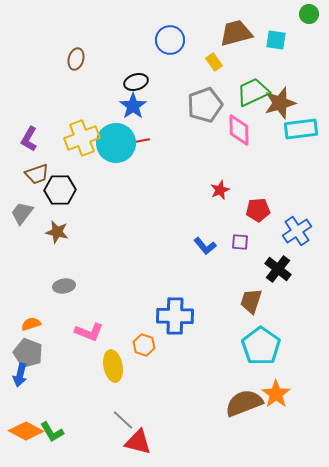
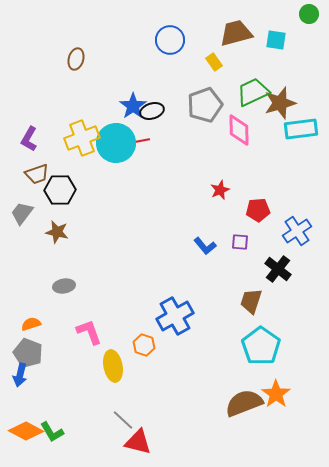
black ellipse at (136, 82): moved 16 px right, 29 px down
blue cross at (175, 316): rotated 30 degrees counterclockwise
pink L-shape at (89, 332): rotated 132 degrees counterclockwise
